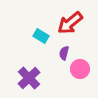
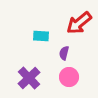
red arrow: moved 9 px right
cyan rectangle: rotated 28 degrees counterclockwise
pink circle: moved 11 px left, 8 px down
